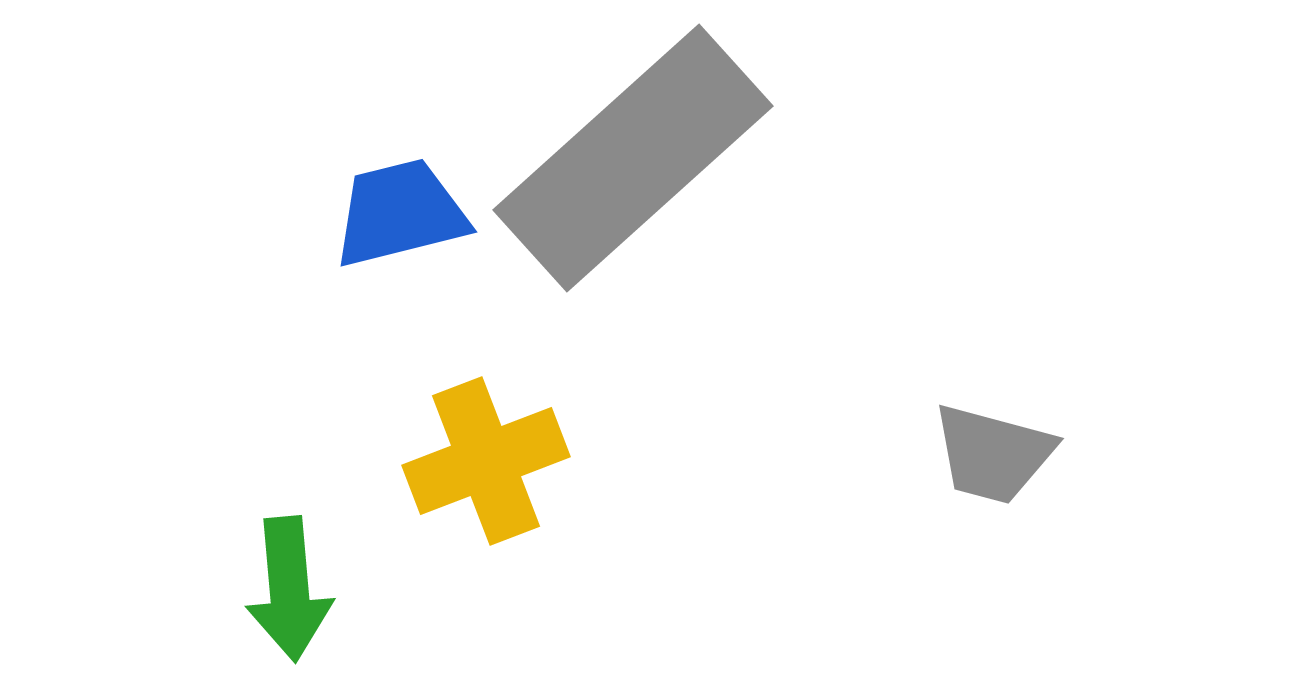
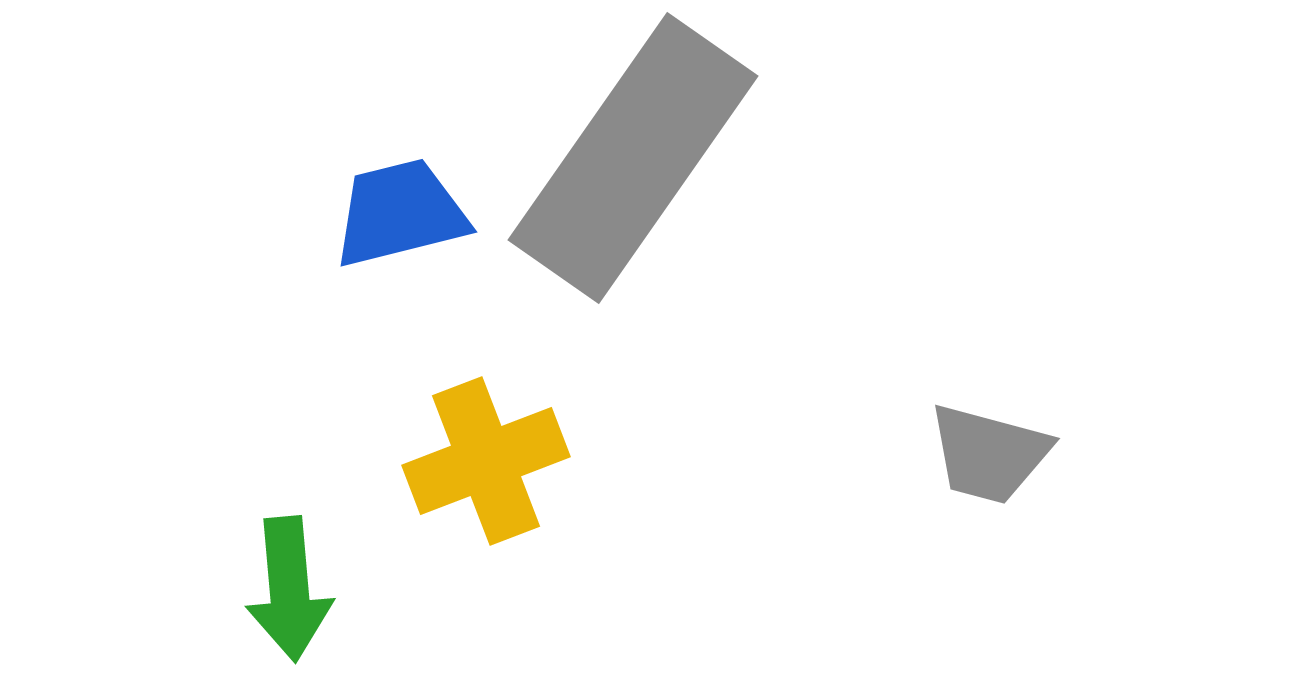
gray rectangle: rotated 13 degrees counterclockwise
gray trapezoid: moved 4 px left
